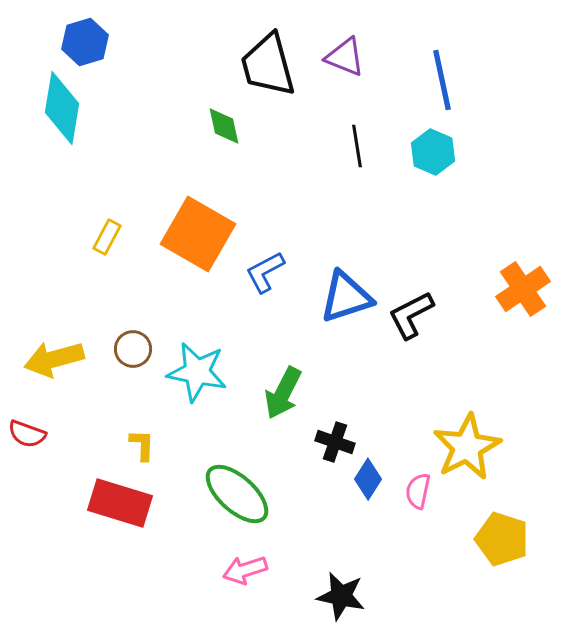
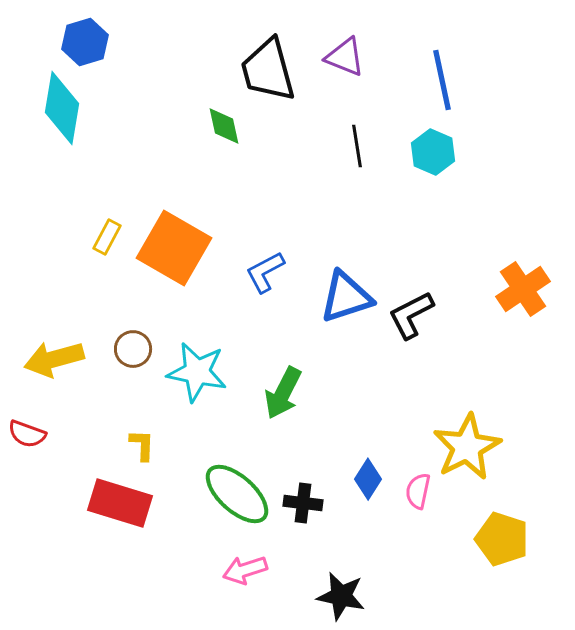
black trapezoid: moved 5 px down
orange square: moved 24 px left, 14 px down
black cross: moved 32 px left, 61 px down; rotated 12 degrees counterclockwise
